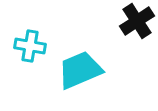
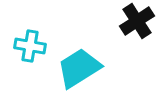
cyan trapezoid: moved 1 px left, 2 px up; rotated 9 degrees counterclockwise
